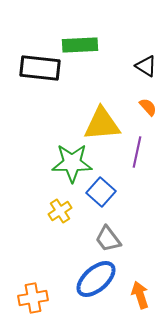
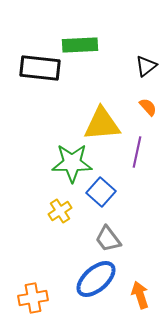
black triangle: rotated 50 degrees clockwise
